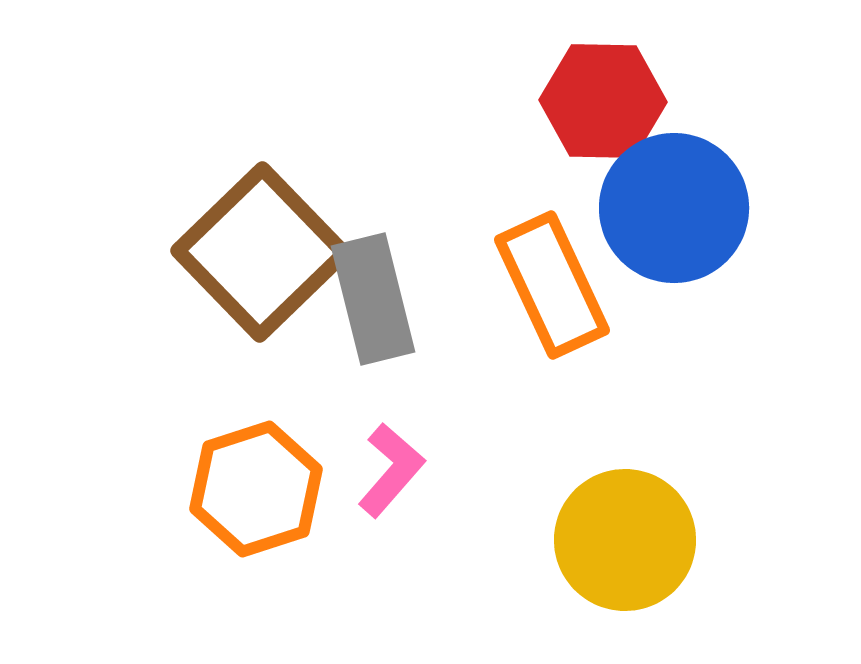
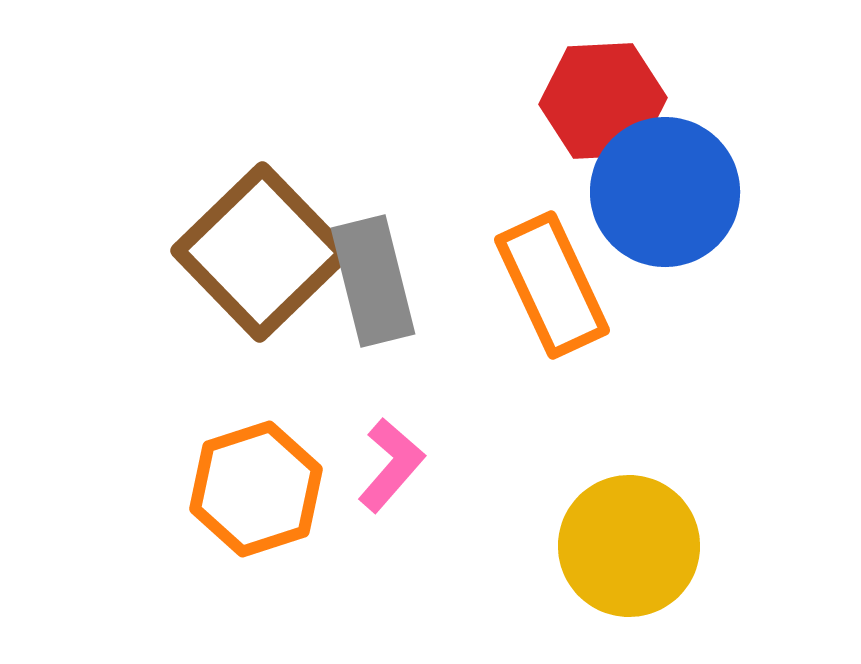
red hexagon: rotated 4 degrees counterclockwise
blue circle: moved 9 px left, 16 px up
gray rectangle: moved 18 px up
pink L-shape: moved 5 px up
yellow circle: moved 4 px right, 6 px down
